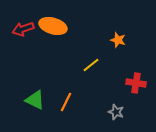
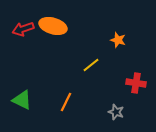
green triangle: moved 13 px left
